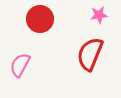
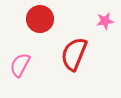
pink star: moved 6 px right, 6 px down
red semicircle: moved 16 px left
